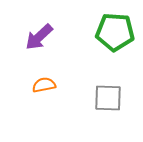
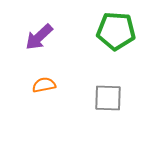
green pentagon: moved 1 px right, 1 px up
